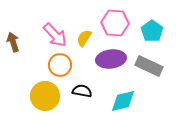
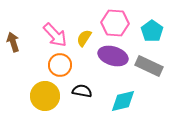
purple ellipse: moved 2 px right, 3 px up; rotated 24 degrees clockwise
